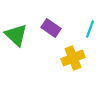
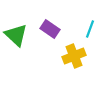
purple rectangle: moved 1 px left, 1 px down
yellow cross: moved 1 px right, 2 px up
